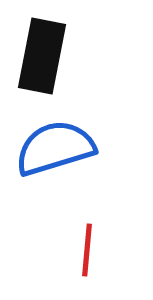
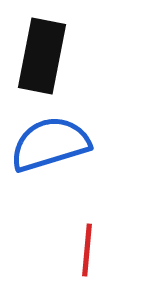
blue semicircle: moved 5 px left, 4 px up
